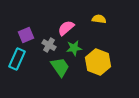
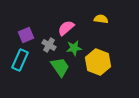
yellow semicircle: moved 2 px right
cyan rectangle: moved 3 px right, 1 px down
